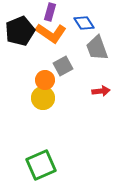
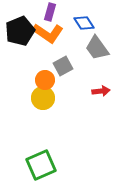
orange L-shape: moved 3 px left
gray trapezoid: rotated 16 degrees counterclockwise
